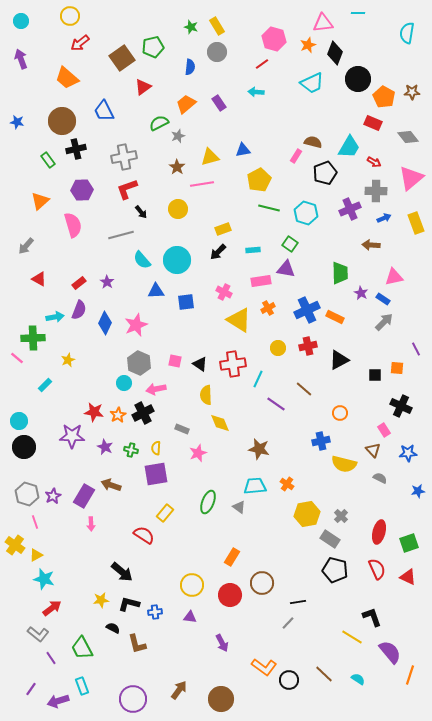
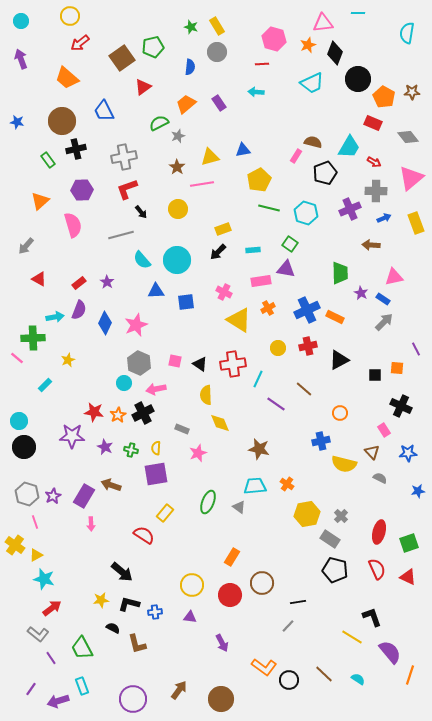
red line at (262, 64): rotated 32 degrees clockwise
brown triangle at (373, 450): moved 1 px left, 2 px down
gray line at (288, 623): moved 3 px down
